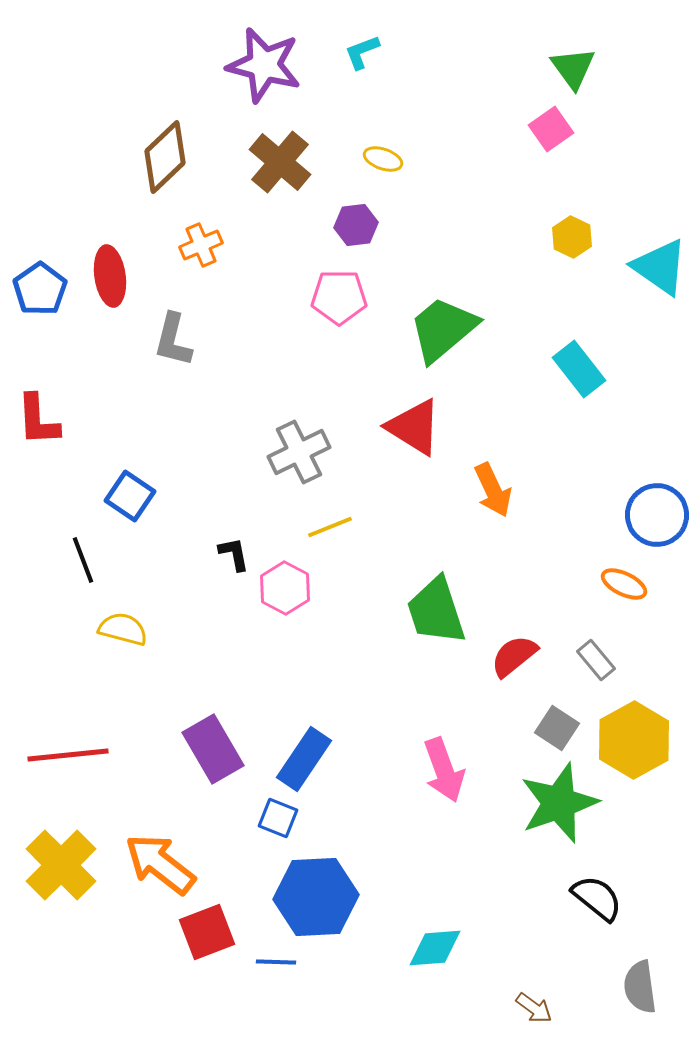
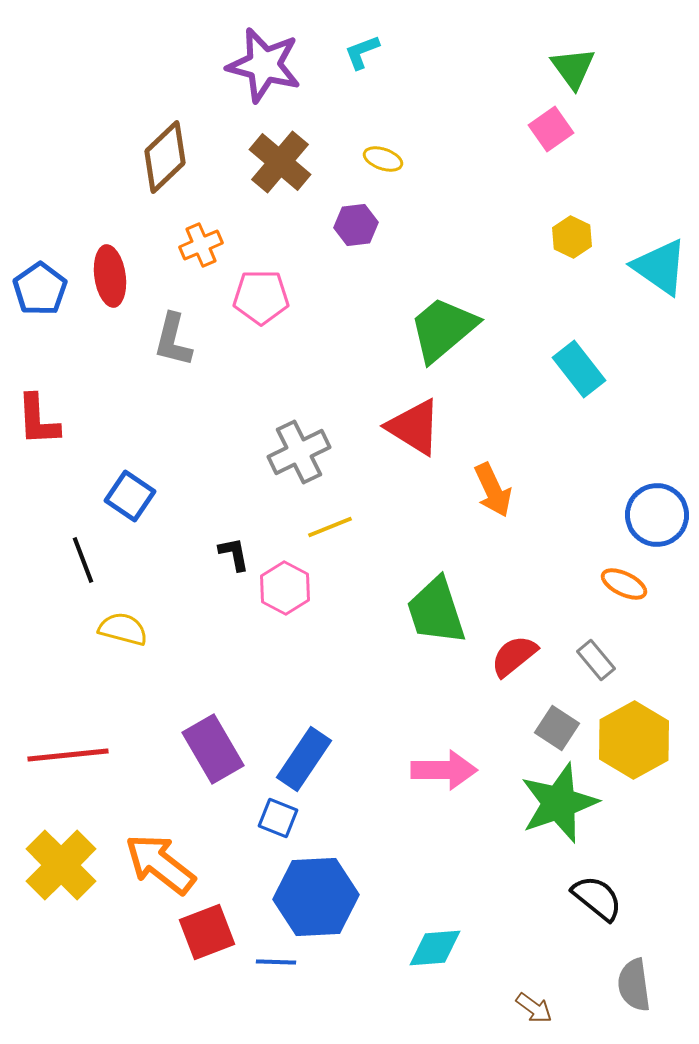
pink pentagon at (339, 297): moved 78 px left
pink arrow at (444, 770): rotated 70 degrees counterclockwise
gray semicircle at (640, 987): moved 6 px left, 2 px up
